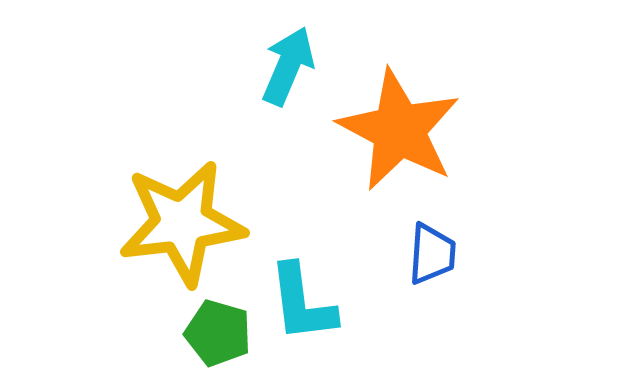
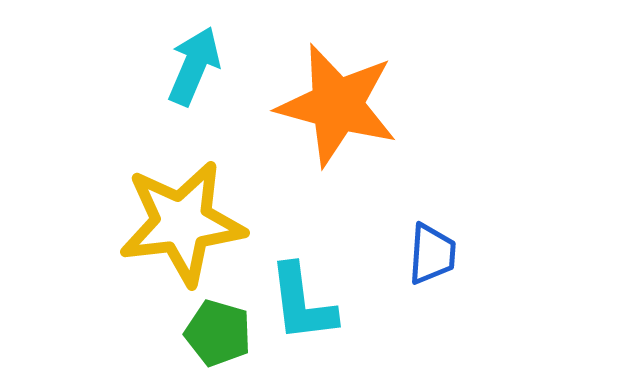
cyan arrow: moved 94 px left
orange star: moved 62 px left, 25 px up; rotated 13 degrees counterclockwise
